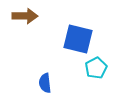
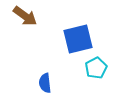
brown arrow: rotated 35 degrees clockwise
blue square: rotated 28 degrees counterclockwise
